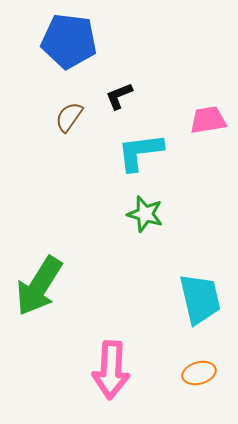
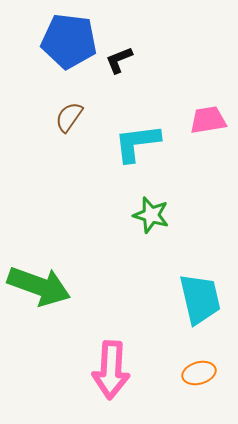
black L-shape: moved 36 px up
cyan L-shape: moved 3 px left, 9 px up
green star: moved 6 px right, 1 px down
green arrow: rotated 102 degrees counterclockwise
